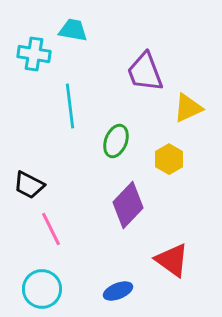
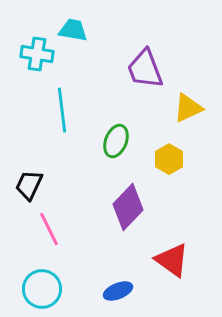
cyan cross: moved 3 px right
purple trapezoid: moved 3 px up
cyan line: moved 8 px left, 4 px down
black trapezoid: rotated 88 degrees clockwise
purple diamond: moved 2 px down
pink line: moved 2 px left
